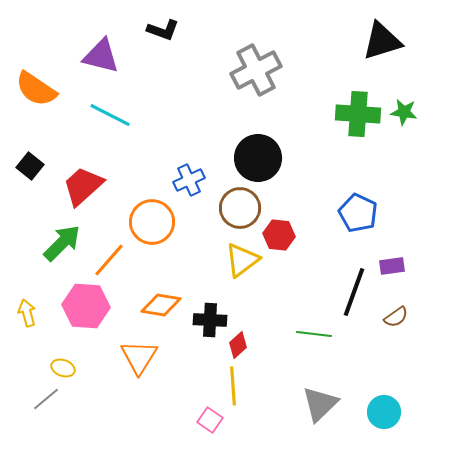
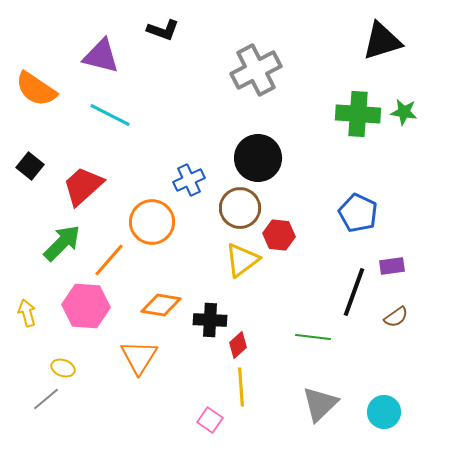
green line: moved 1 px left, 3 px down
yellow line: moved 8 px right, 1 px down
